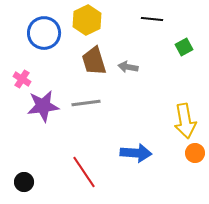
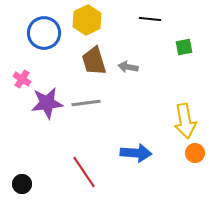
black line: moved 2 px left
green square: rotated 18 degrees clockwise
purple star: moved 4 px right, 3 px up
black circle: moved 2 px left, 2 px down
